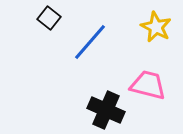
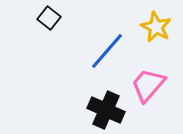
blue line: moved 17 px right, 9 px down
pink trapezoid: rotated 63 degrees counterclockwise
